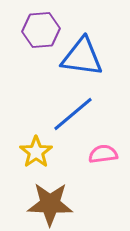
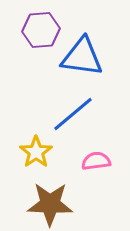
pink semicircle: moved 7 px left, 7 px down
